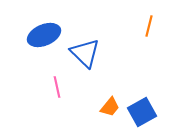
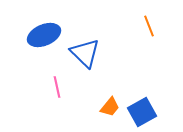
orange line: rotated 35 degrees counterclockwise
